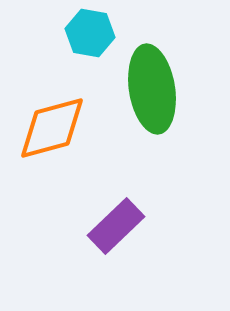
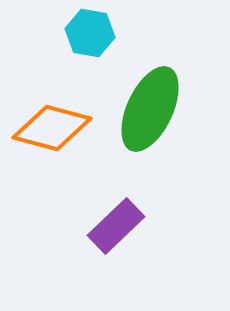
green ellipse: moved 2 px left, 20 px down; rotated 34 degrees clockwise
orange diamond: rotated 30 degrees clockwise
